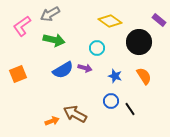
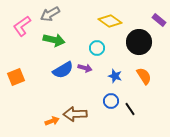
orange square: moved 2 px left, 3 px down
brown arrow: rotated 30 degrees counterclockwise
